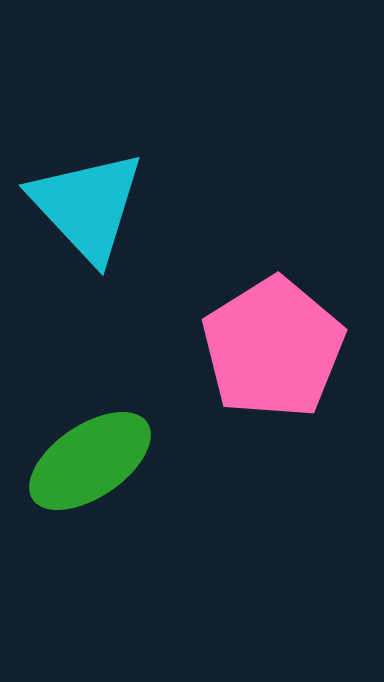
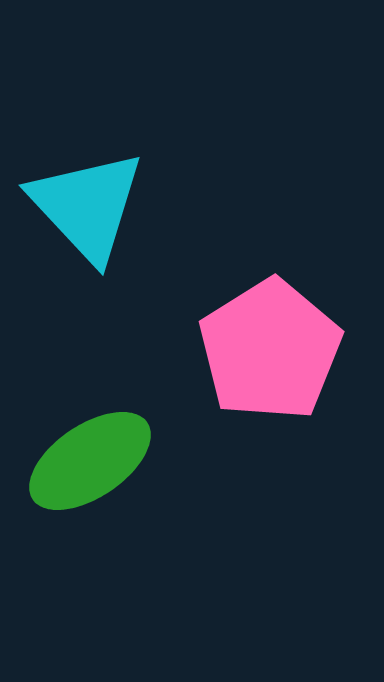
pink pentagon: moved 3 px left, 2 px down
